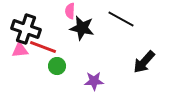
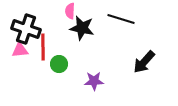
black line: rotated 12 degrees counterclockwise
red line: rotated 68 degrees clockwise
green circle: moved 2 px right, 2 px up
